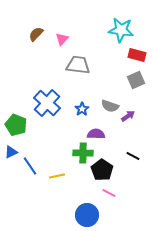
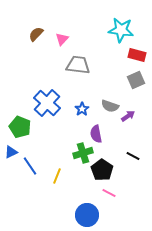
green pentagon: moved 4 px right, 2 px down
purple semicircle: rotated 102 degrees counterclockwise
green cross: rotated 18 degrees counterclockwise
yellow line: rotated 56 degrees counterclockwise
